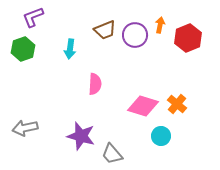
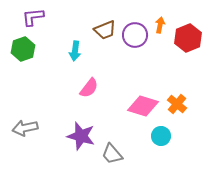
purple L-shape: rotated 15 degrees clockwise
cyan arrow: moved 5 px right, 2 px down
pink semicircle: moved 6 px left, 4 px down; rotated 35 degrees clockwise
